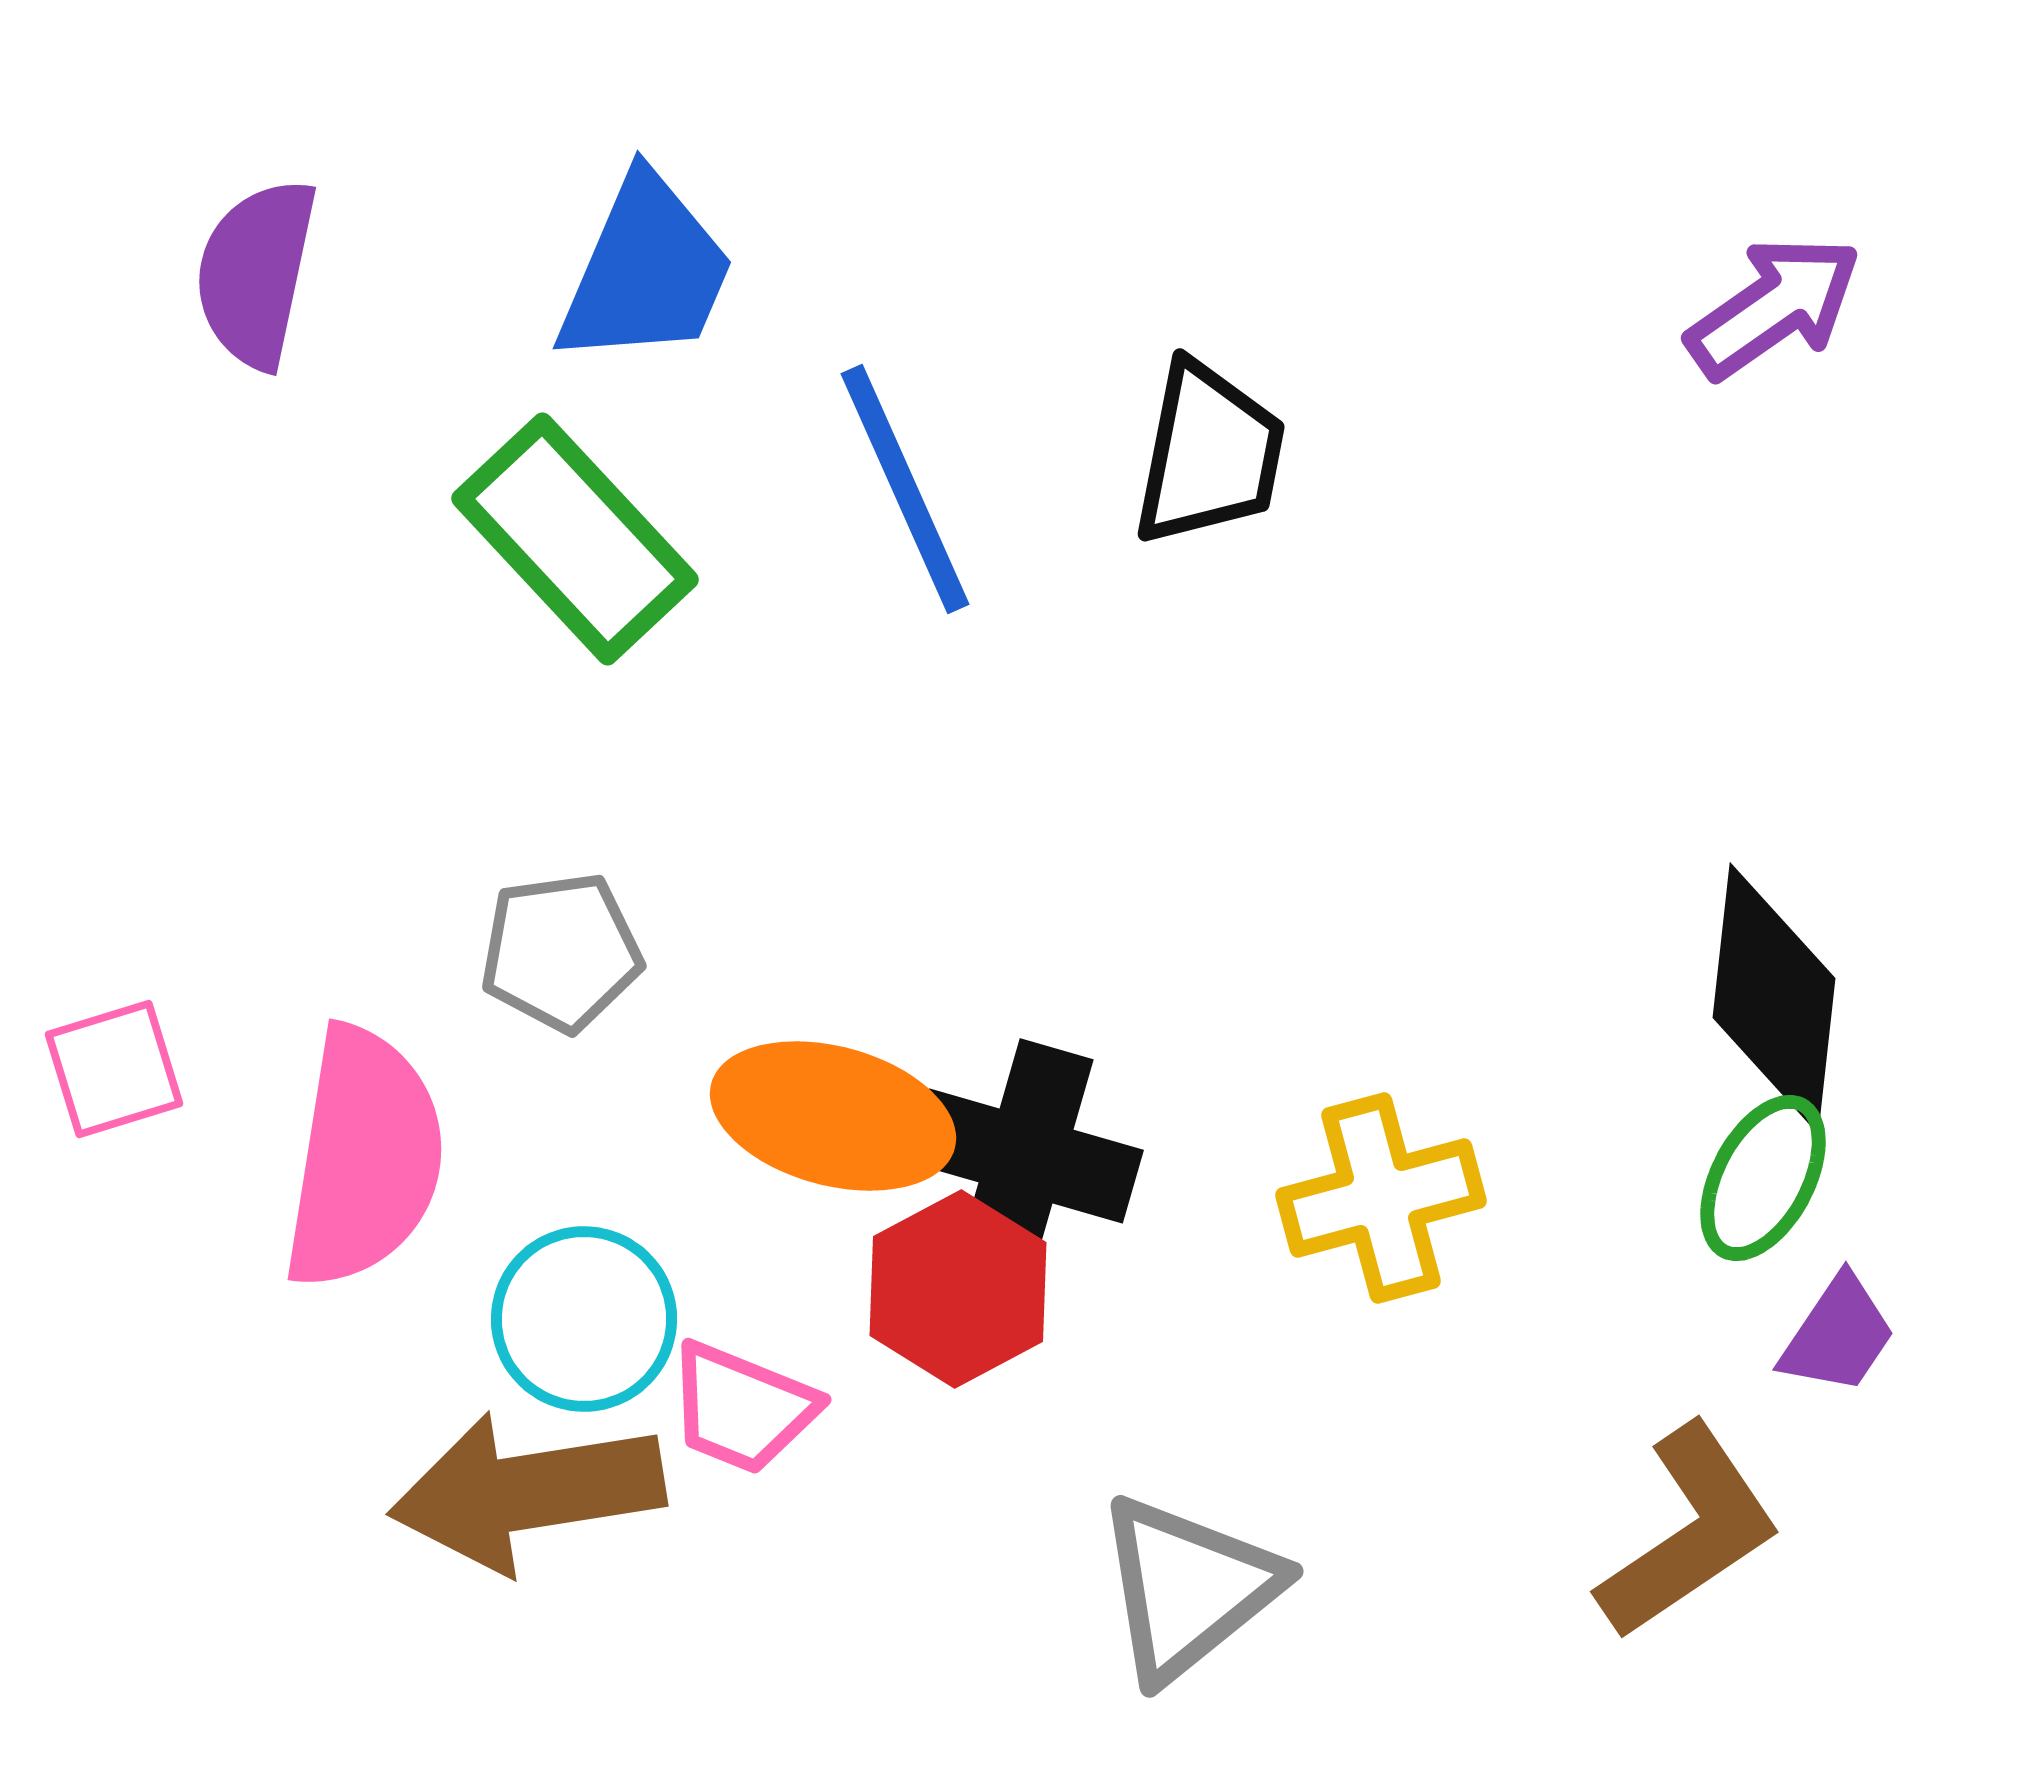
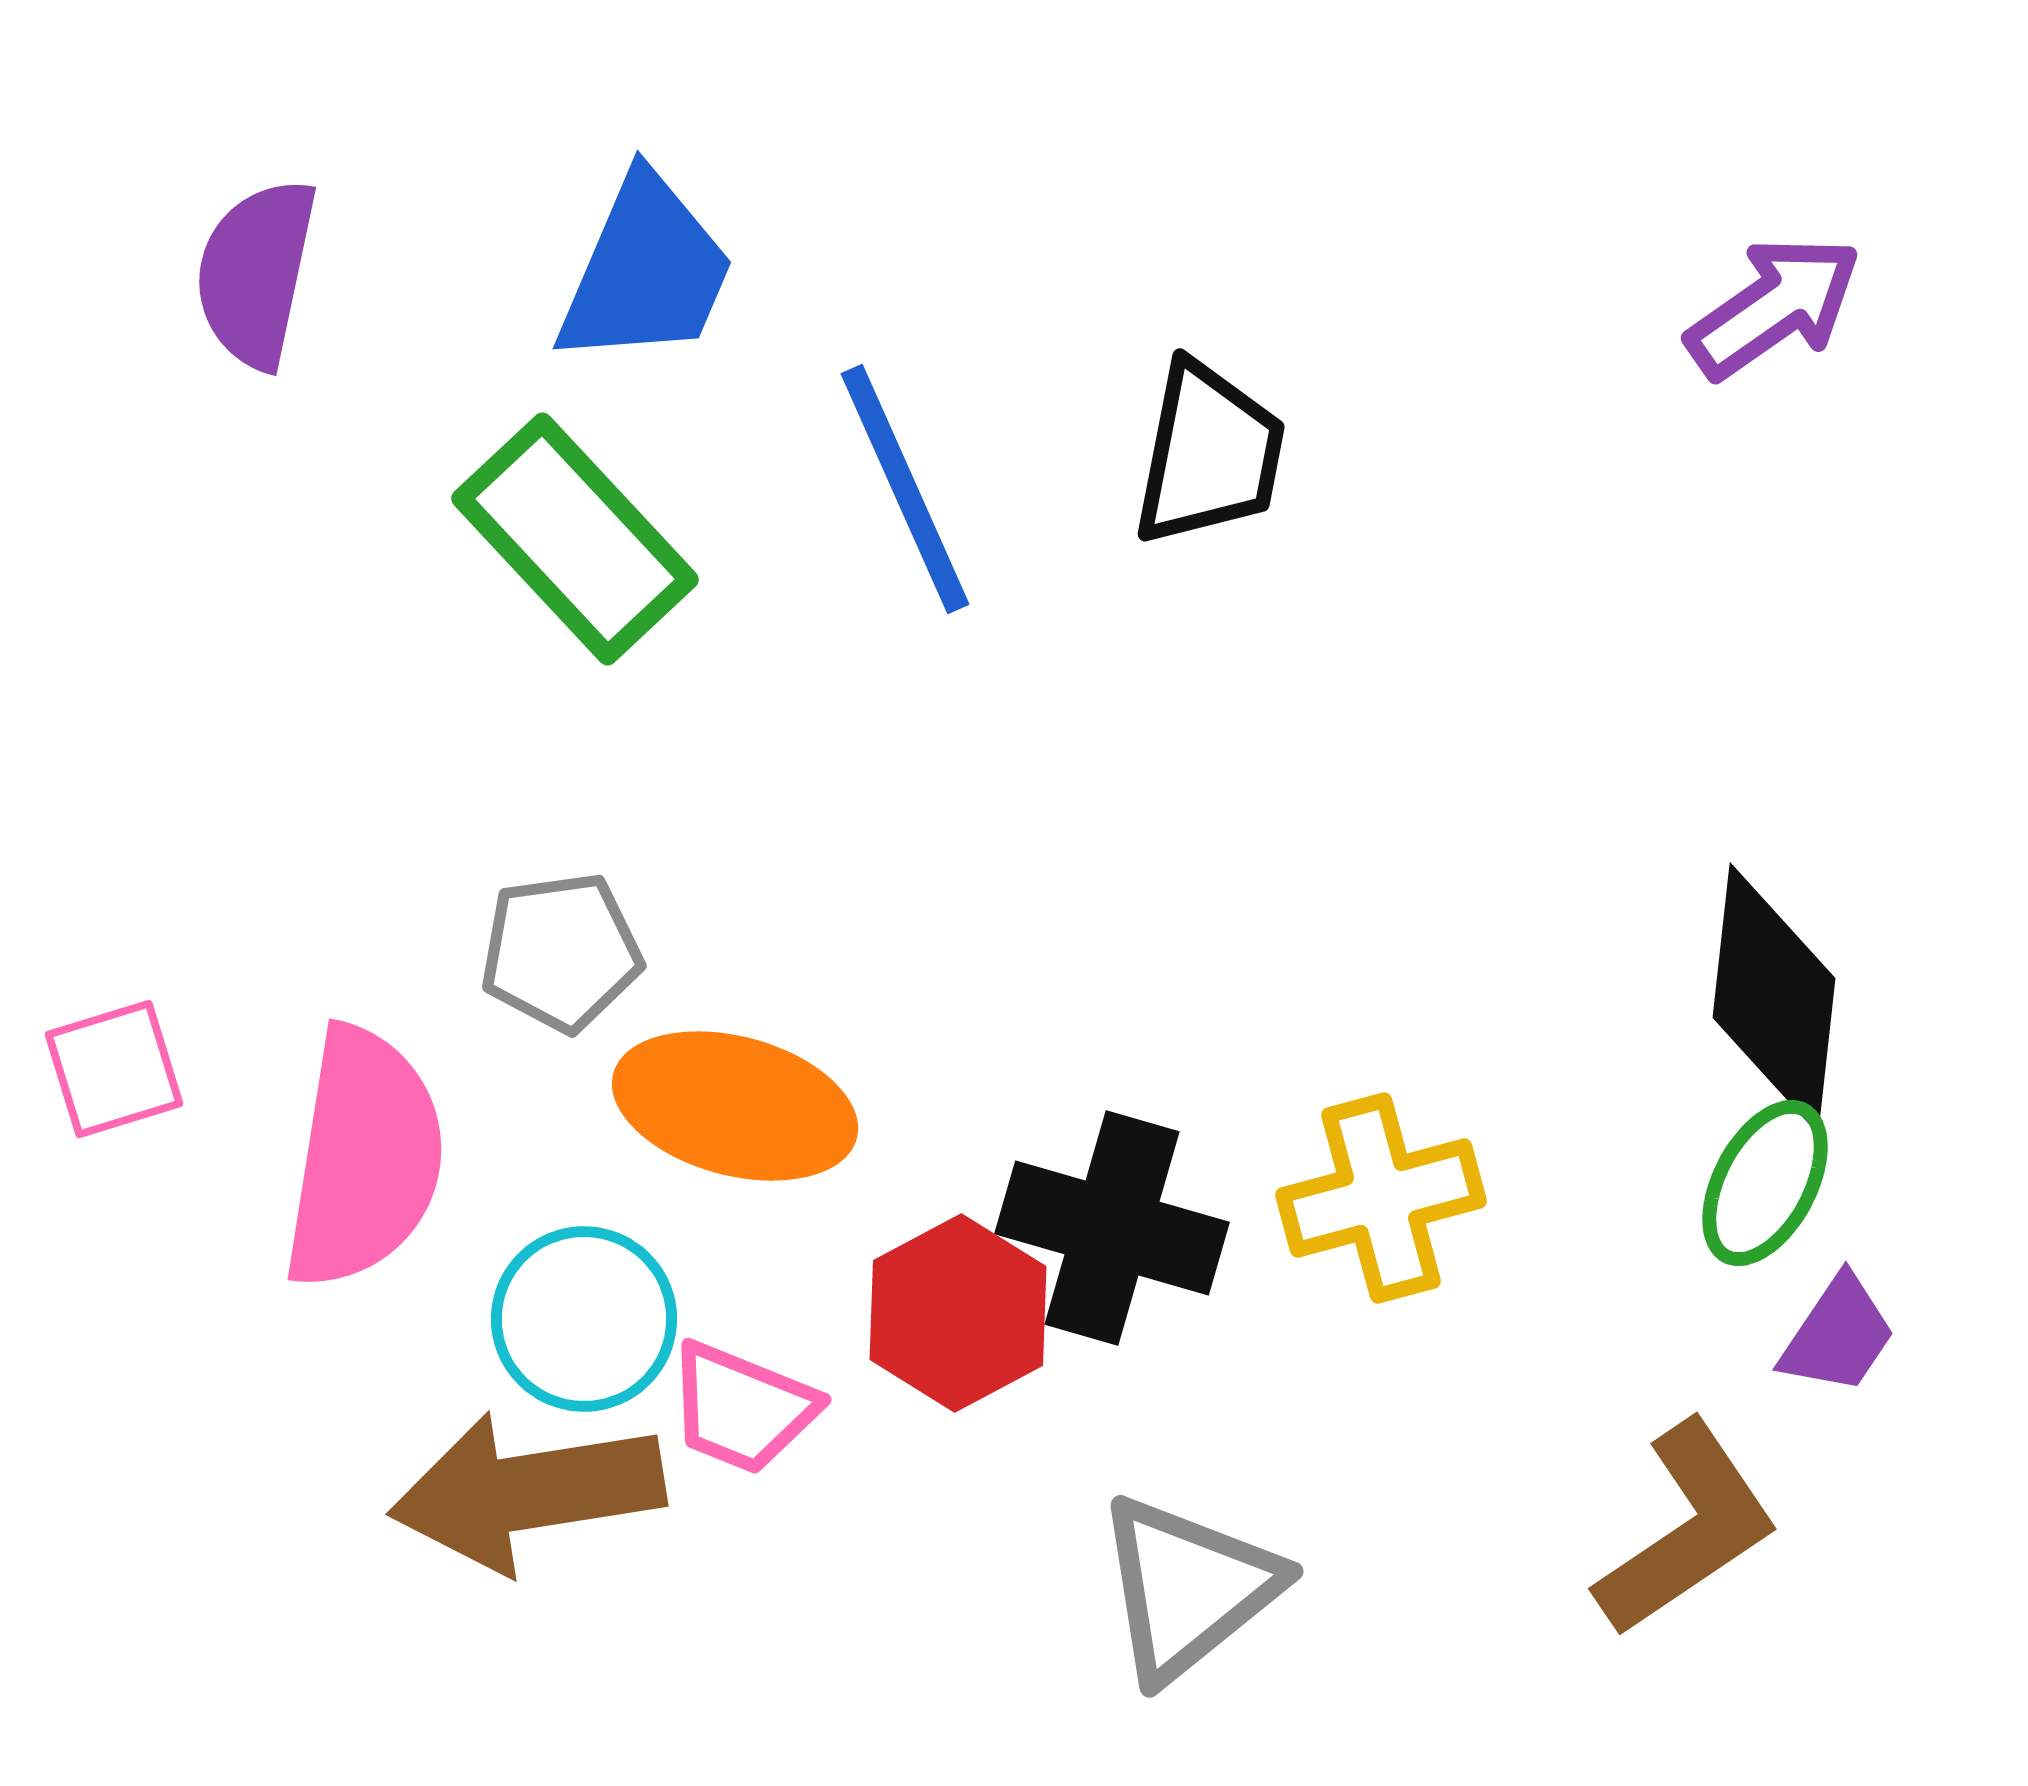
orange ellipse: moved 98 px left, 10 px up
black cross: moved 86 px right, 72 px down
green ellipse: moved 2 px right, 5 px down
red hexagon: moved 24 px down
brown L-shape: moved 2 px left, 3 px up
